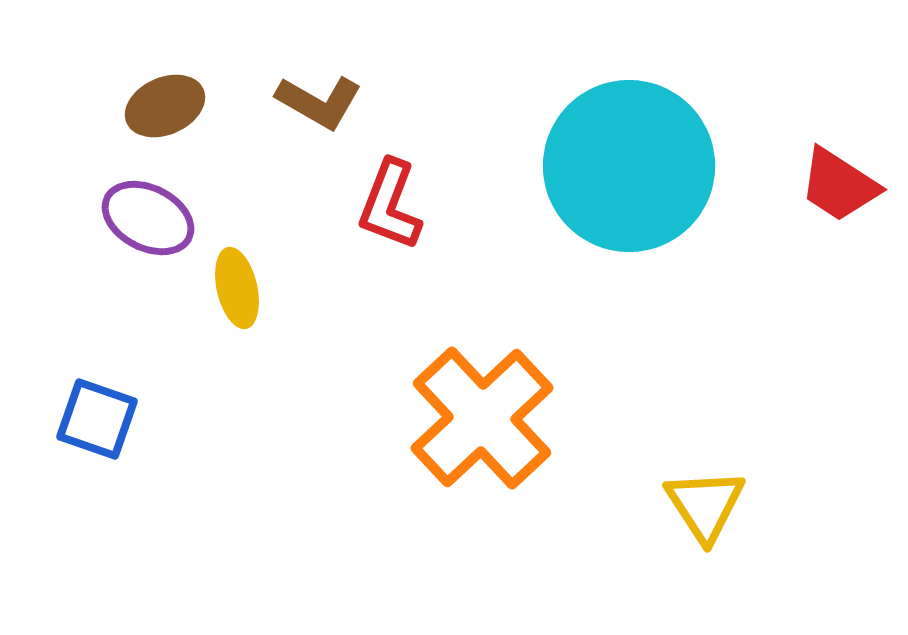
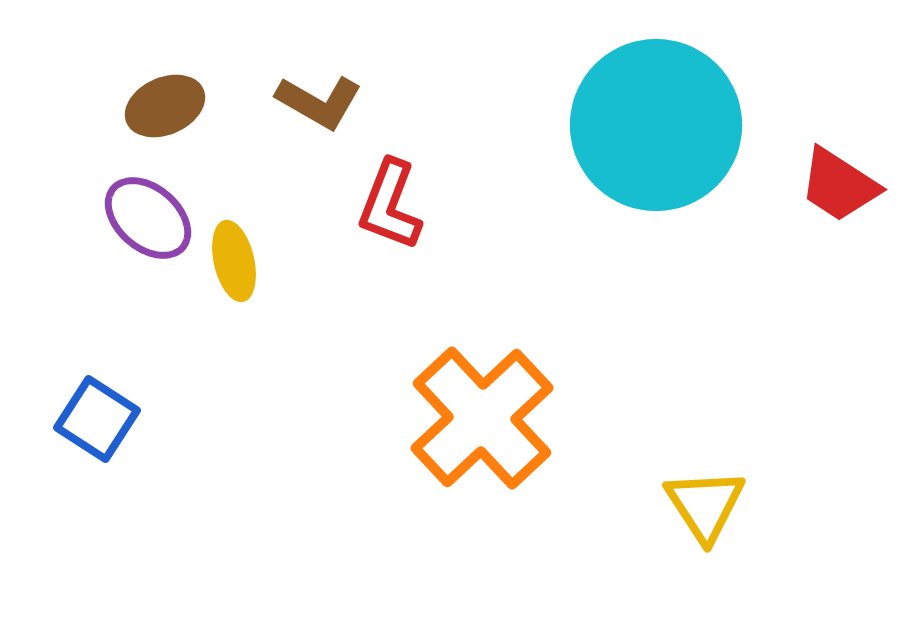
cyan circle: moved 27 px right, 41 px up
purple ellipse: rotated 14 degrees clockwise
yellow ellipse: moved 3 px left, 27 px up
blue square: rotated 14 degrees clockwise
